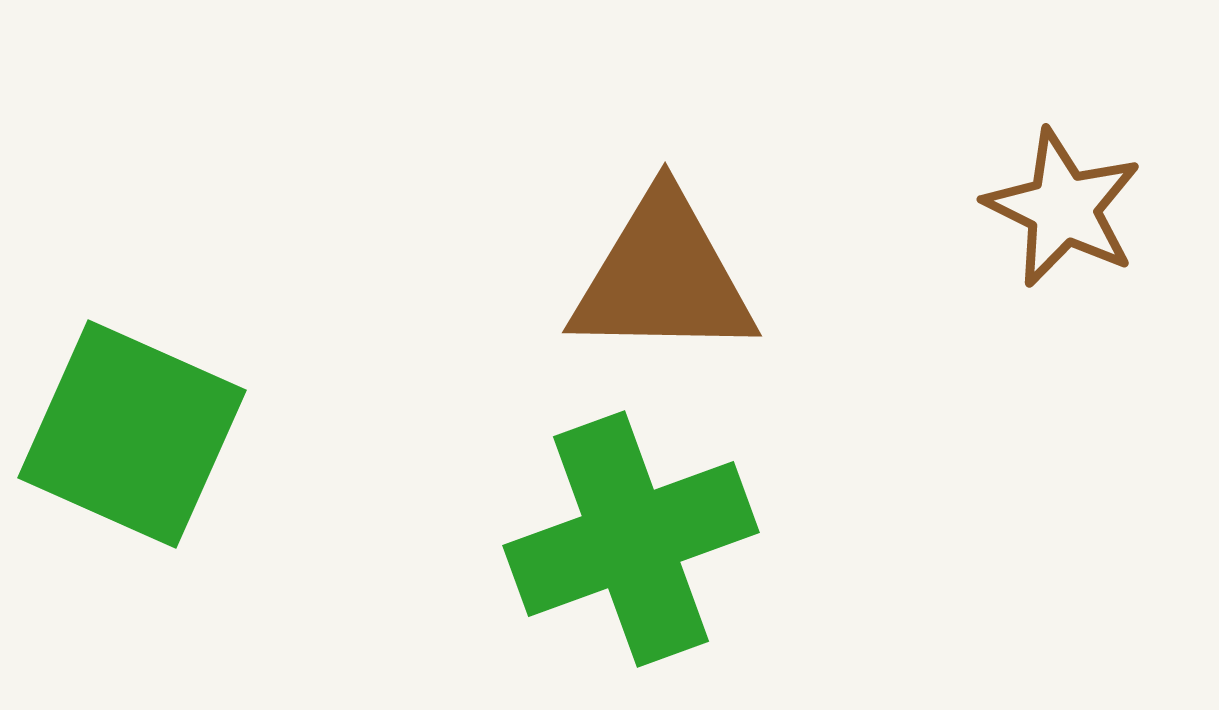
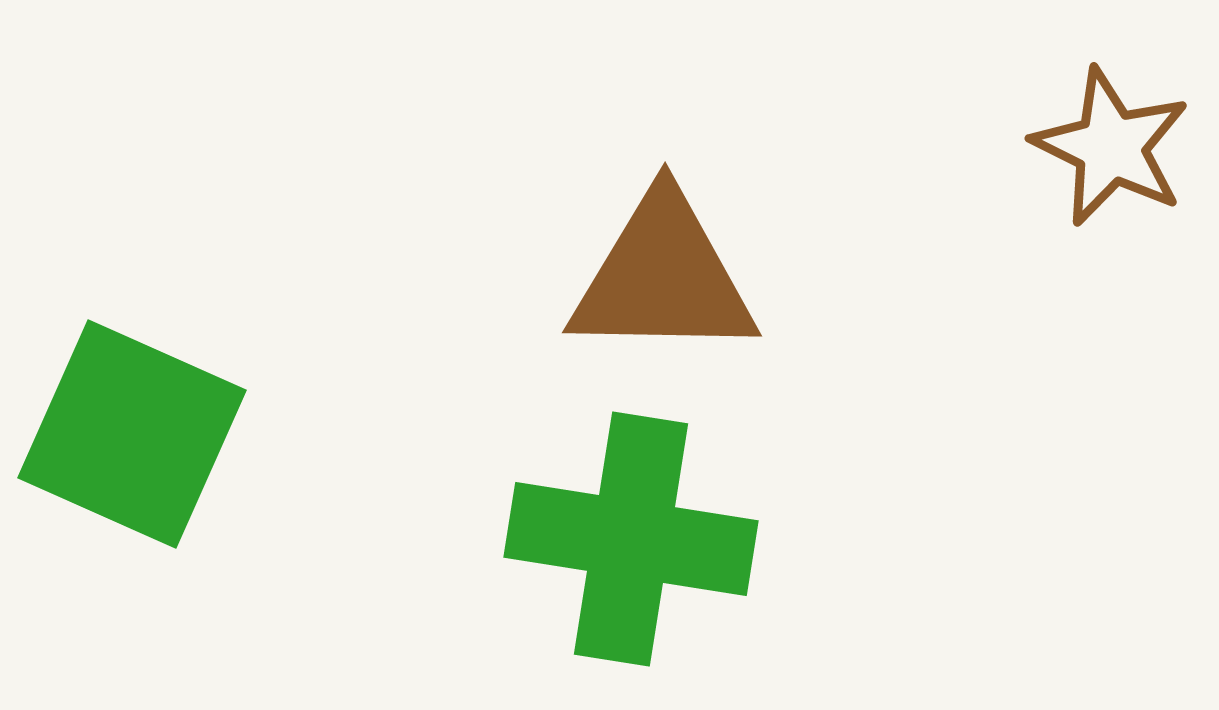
brown star: moved 48 px right, 61 px up
green cross: rotated 29 degrees clockwise
